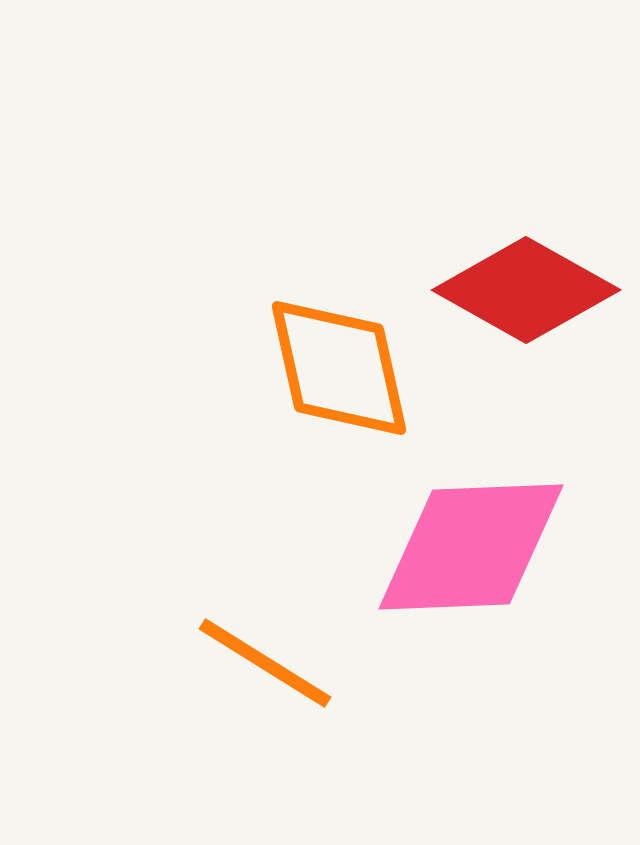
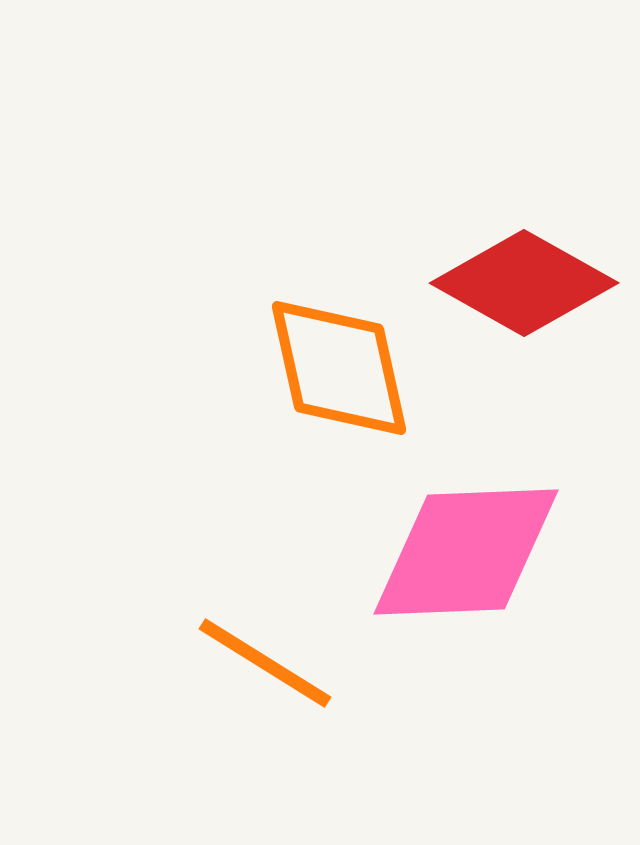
red diamond: moved 2 px left, 7 px up
pink diamond: moved 5 px left, 5 px down
